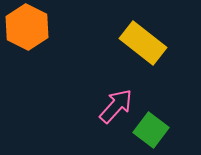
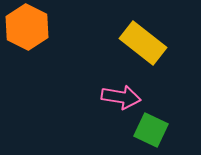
pink arrow: moved 5 px right, 9 px up; rotated 57 degrees clockwise
green square: rotated 12 degrees counterclockwise
